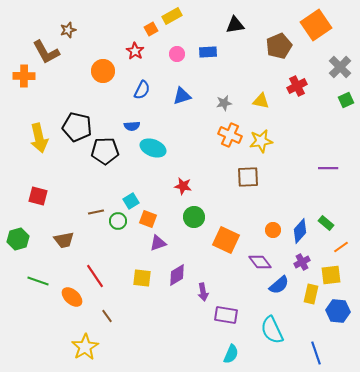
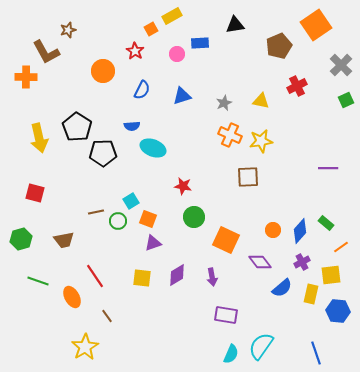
blue rectangle at (208, 52): moved 8 px left, 9 px up
gray cross at (340, 67): moved 1 px right, 2 px up
orange cross at (24, 76): moved 2 px right, 1 px down
gray star at (224, 103): rotated 14 degrees counterclockwise
black pentagon at (77, 127): rotated 20 degrees clockwise
black pentagon at (105, 151): moved 2 px left, 2 px down
red square at (38, 196): moved 3 px left, 3 px up
green hexagon at (18, 239): moved 3 px right
purple triangle at (158, 243): moved 5 px left
blue semicircle at (279, 285): moved 3 px right, 3 px down
purple arrow at (203, 292): moved 9 px right, 15 px up
orange ellipse at (72, 297): rotated 20 degrees clockwise
cyan semicircle at (272, 330): moved 11 px left, 16 px down; rotated 60 degrees clockwise
